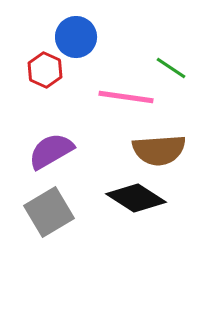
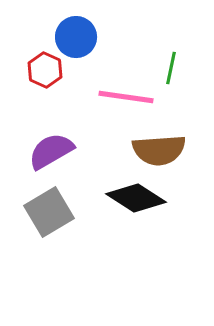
green line: rotated 68 degrees clockwise
